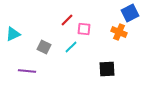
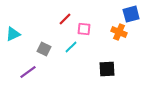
blue square: moved 1 px right, 1 px down; rotated 12 degrees clockwise
red line: moved 2 px left, 1 px up
gray square: moved 2 px down
purple line: moved 1 px right, 1 px down; rotated 42 degrees counterclockwise
